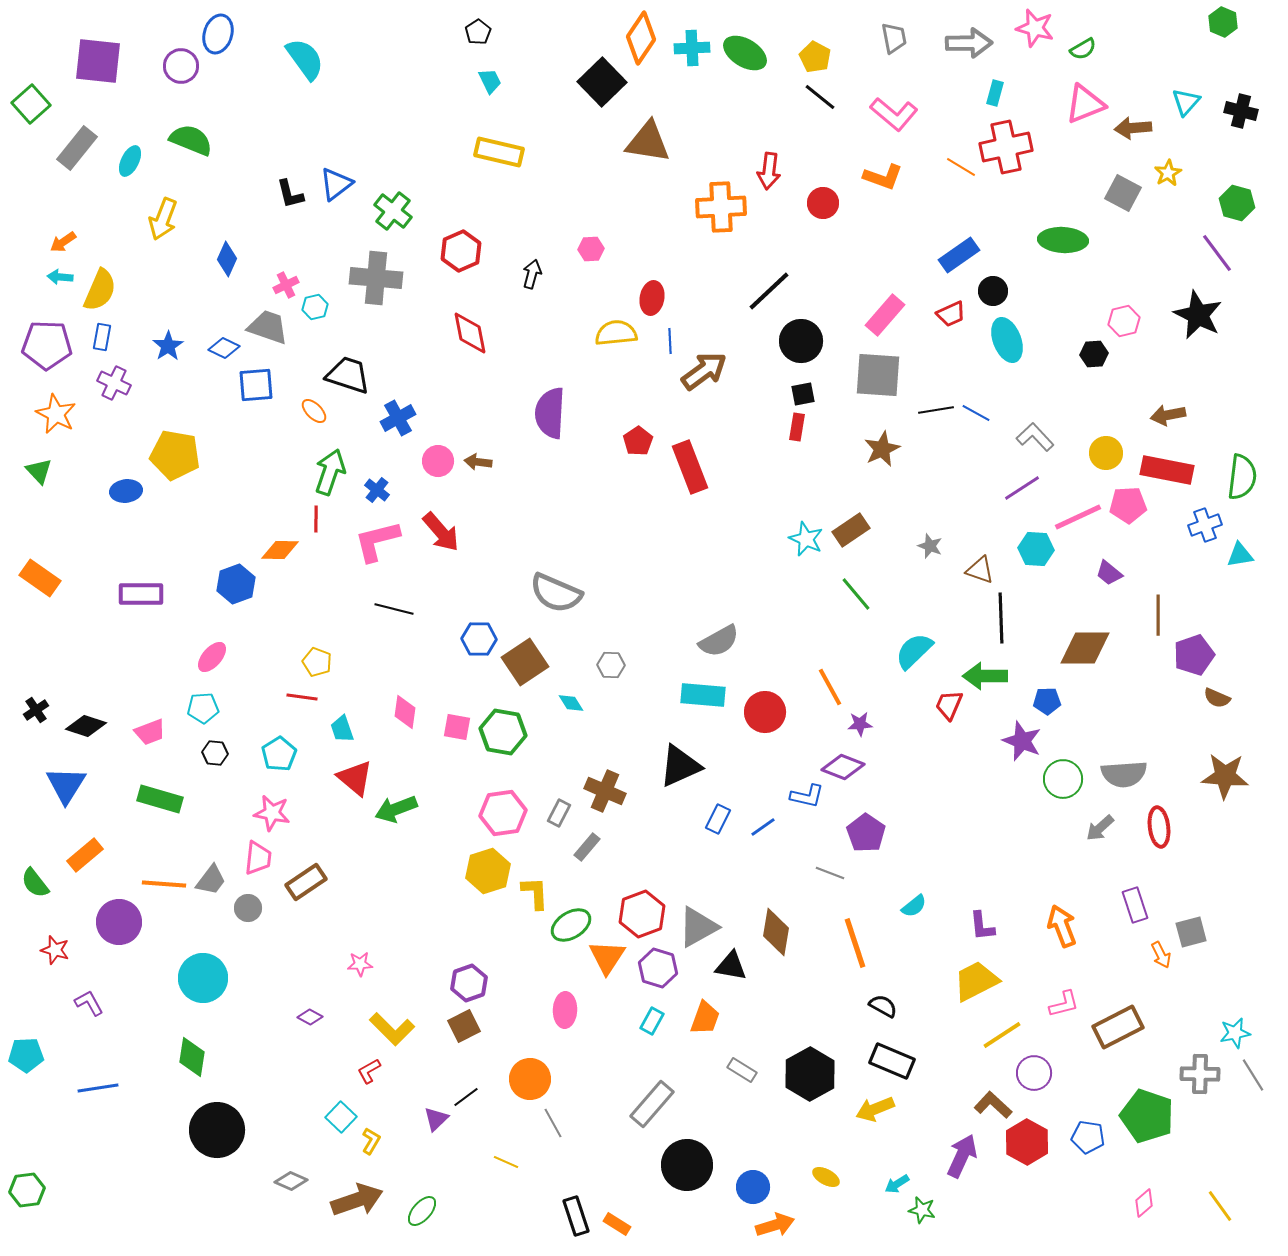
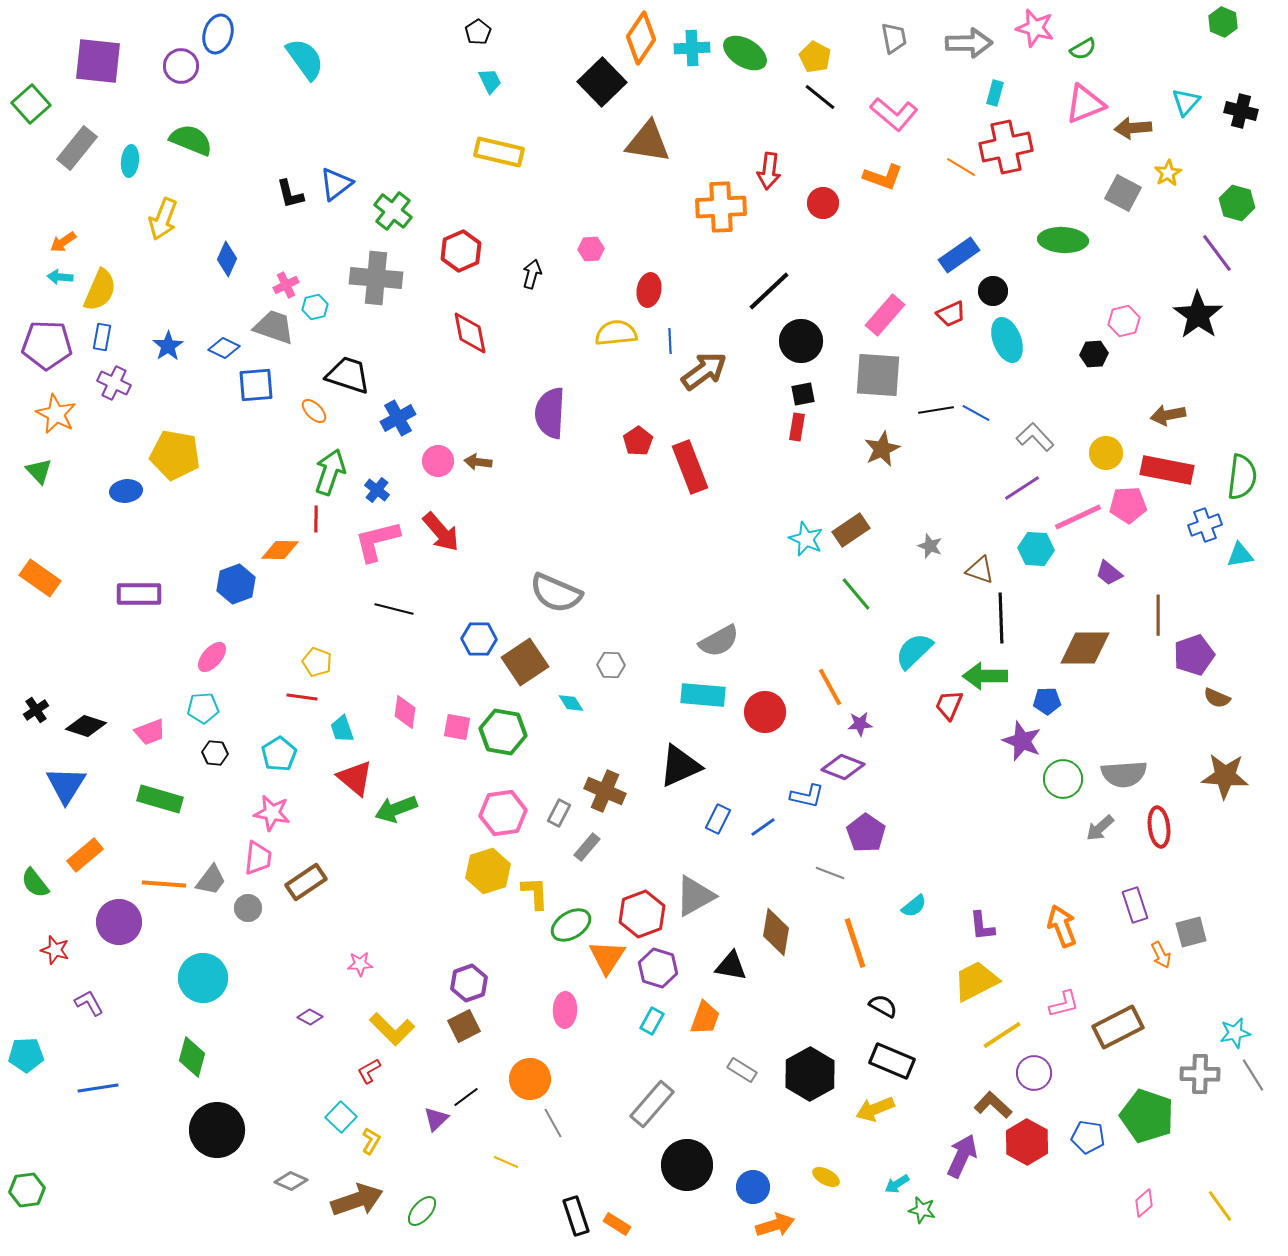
cyan ellipse at (130, 161): rotated 20 degrees counterclockwise
red ellipse at (652, 298): moved 3 px left, 8 px up
black star at (1198, 315): rotated 9 degrees clockwise
gray trapezoid at (268, 327): moved 6 px right
purple rectangle at (141, 594): moved 2 px left
gray triangle at (698, 927): moved 3 px left, 31 px up
green diamond at (192, 1057): rotated 6 degrees clockwise
